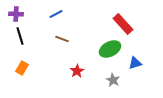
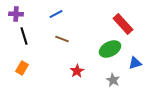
black line: moved 4 px right
